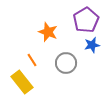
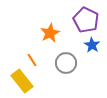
purple pentagon: rotated 15 degrees counterclockwise
orange star: moved 2 px right, 1 px down; rotated 24 degrees clockwise
blue star: rotated 28 degrees counterclockwise
yellow rectangle: moved 1 px up
